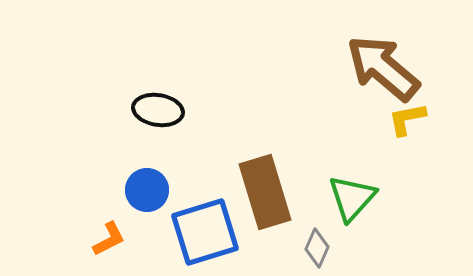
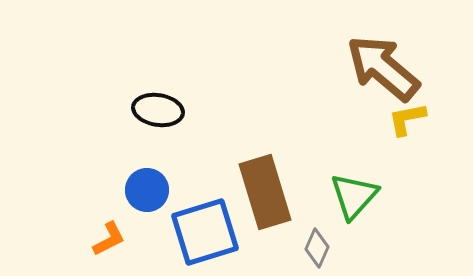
green triangle: moved 2 px right, 2 px up
